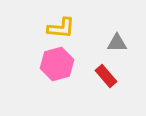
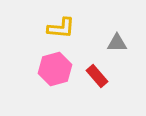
pink hexagon: moved 2 px left, 5 px down
red rectangle: moved 9 px left
